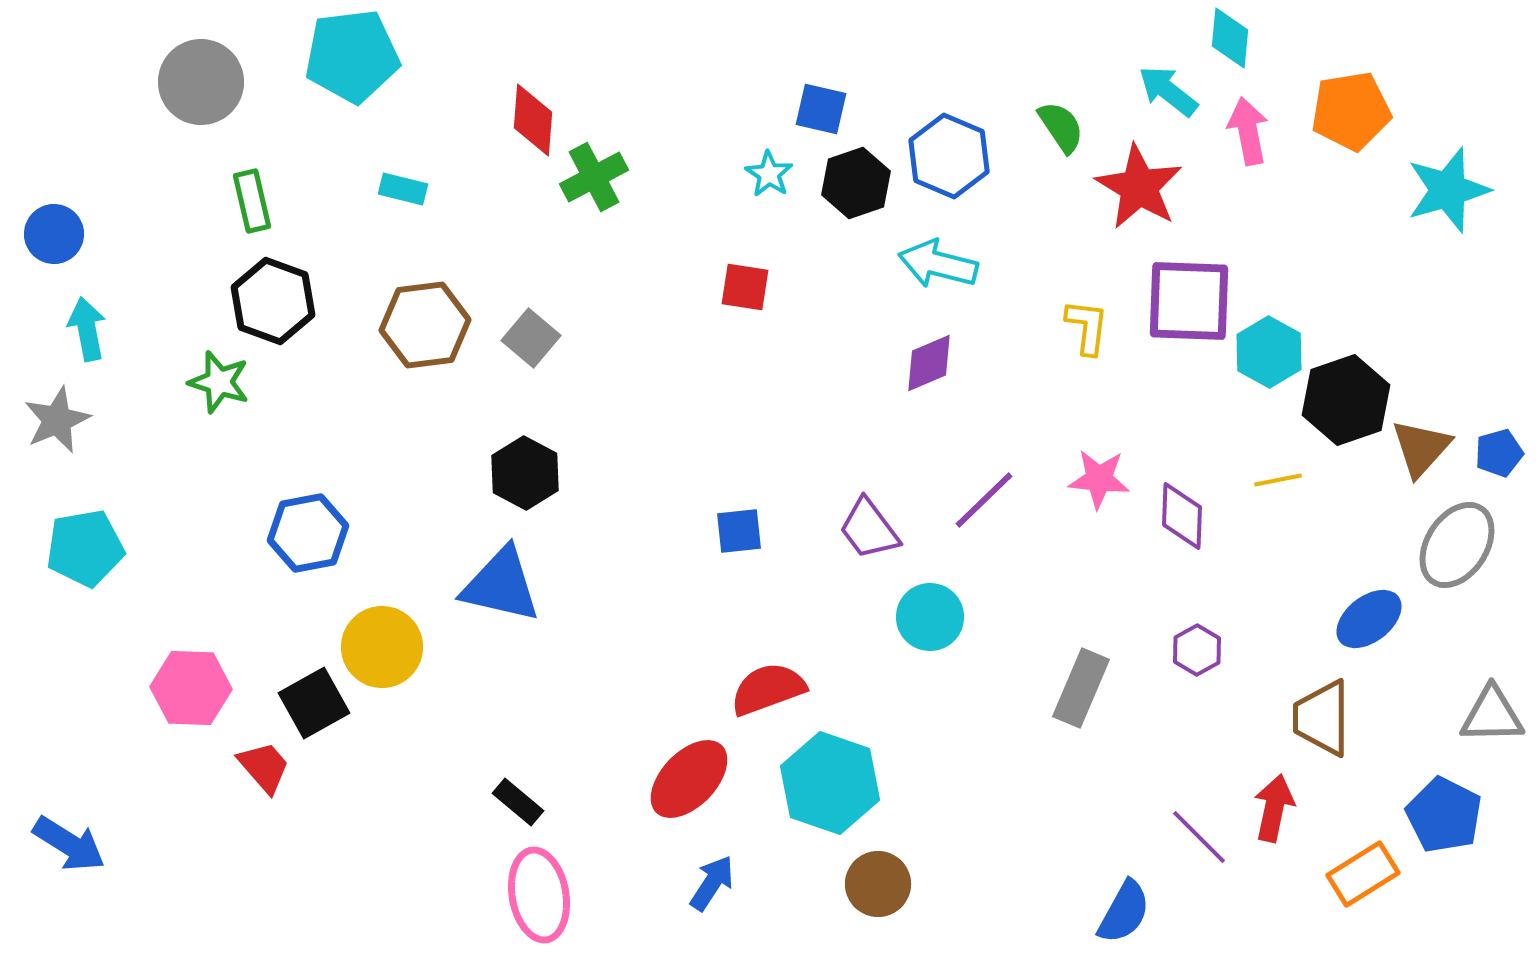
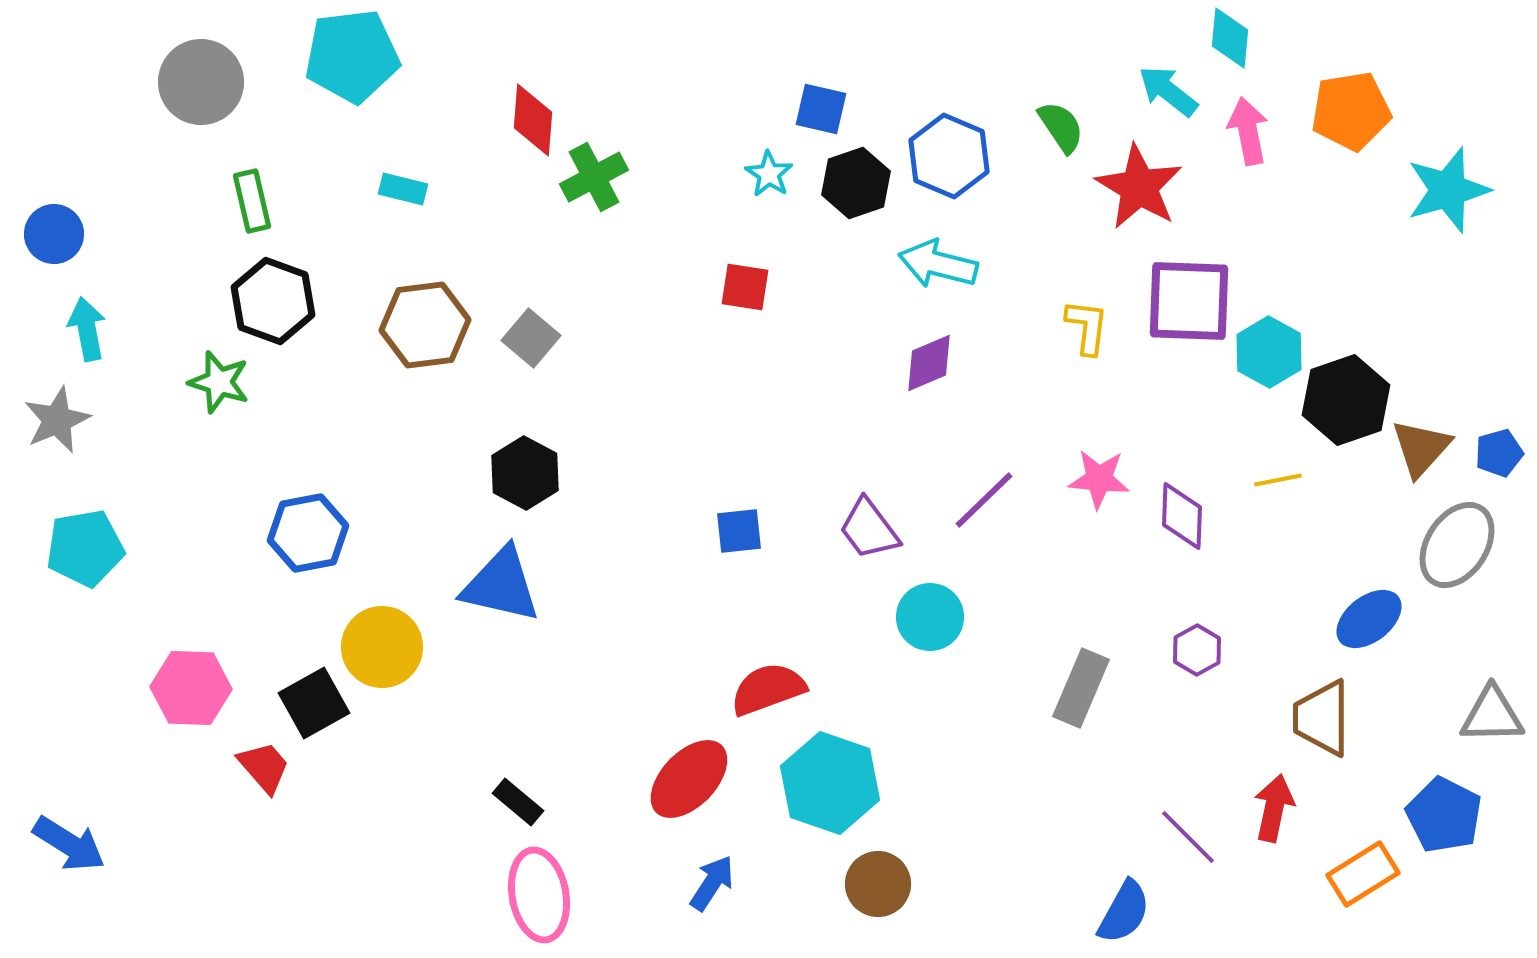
purple line at (1199, 837): moved 11 px left
